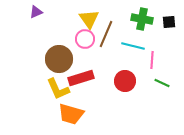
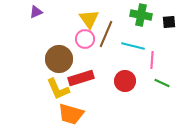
green cross: moved 1 px left, 4 px up
